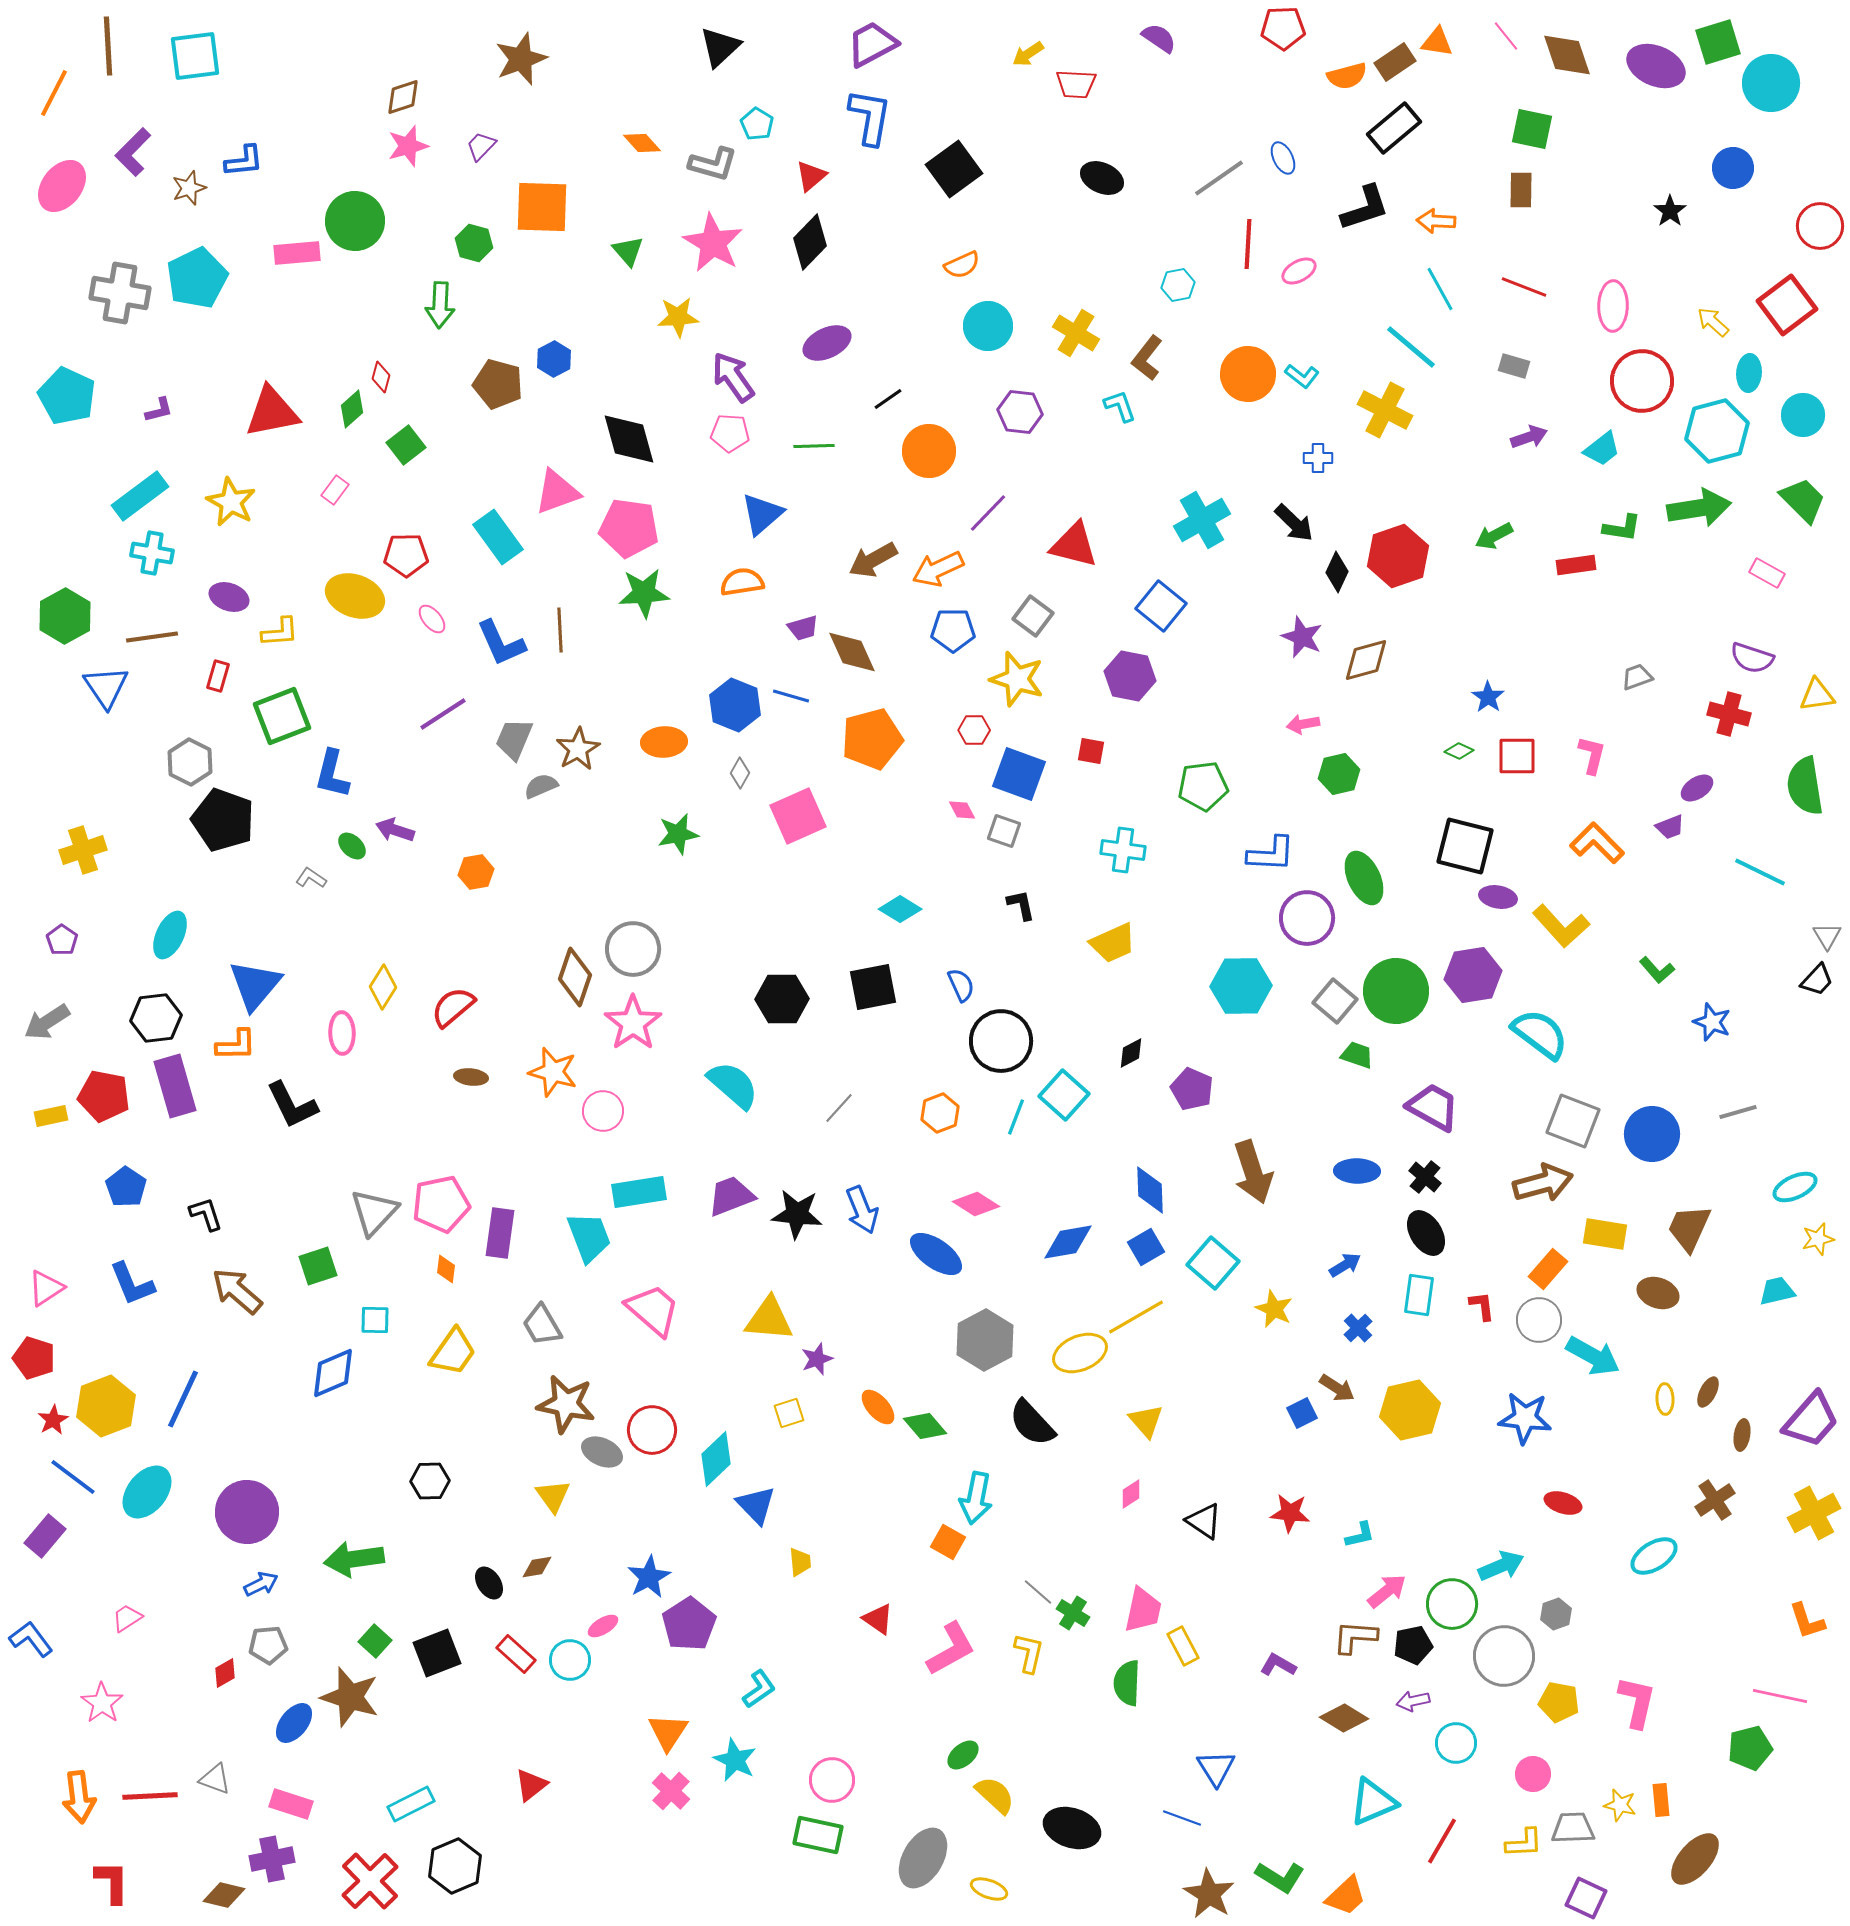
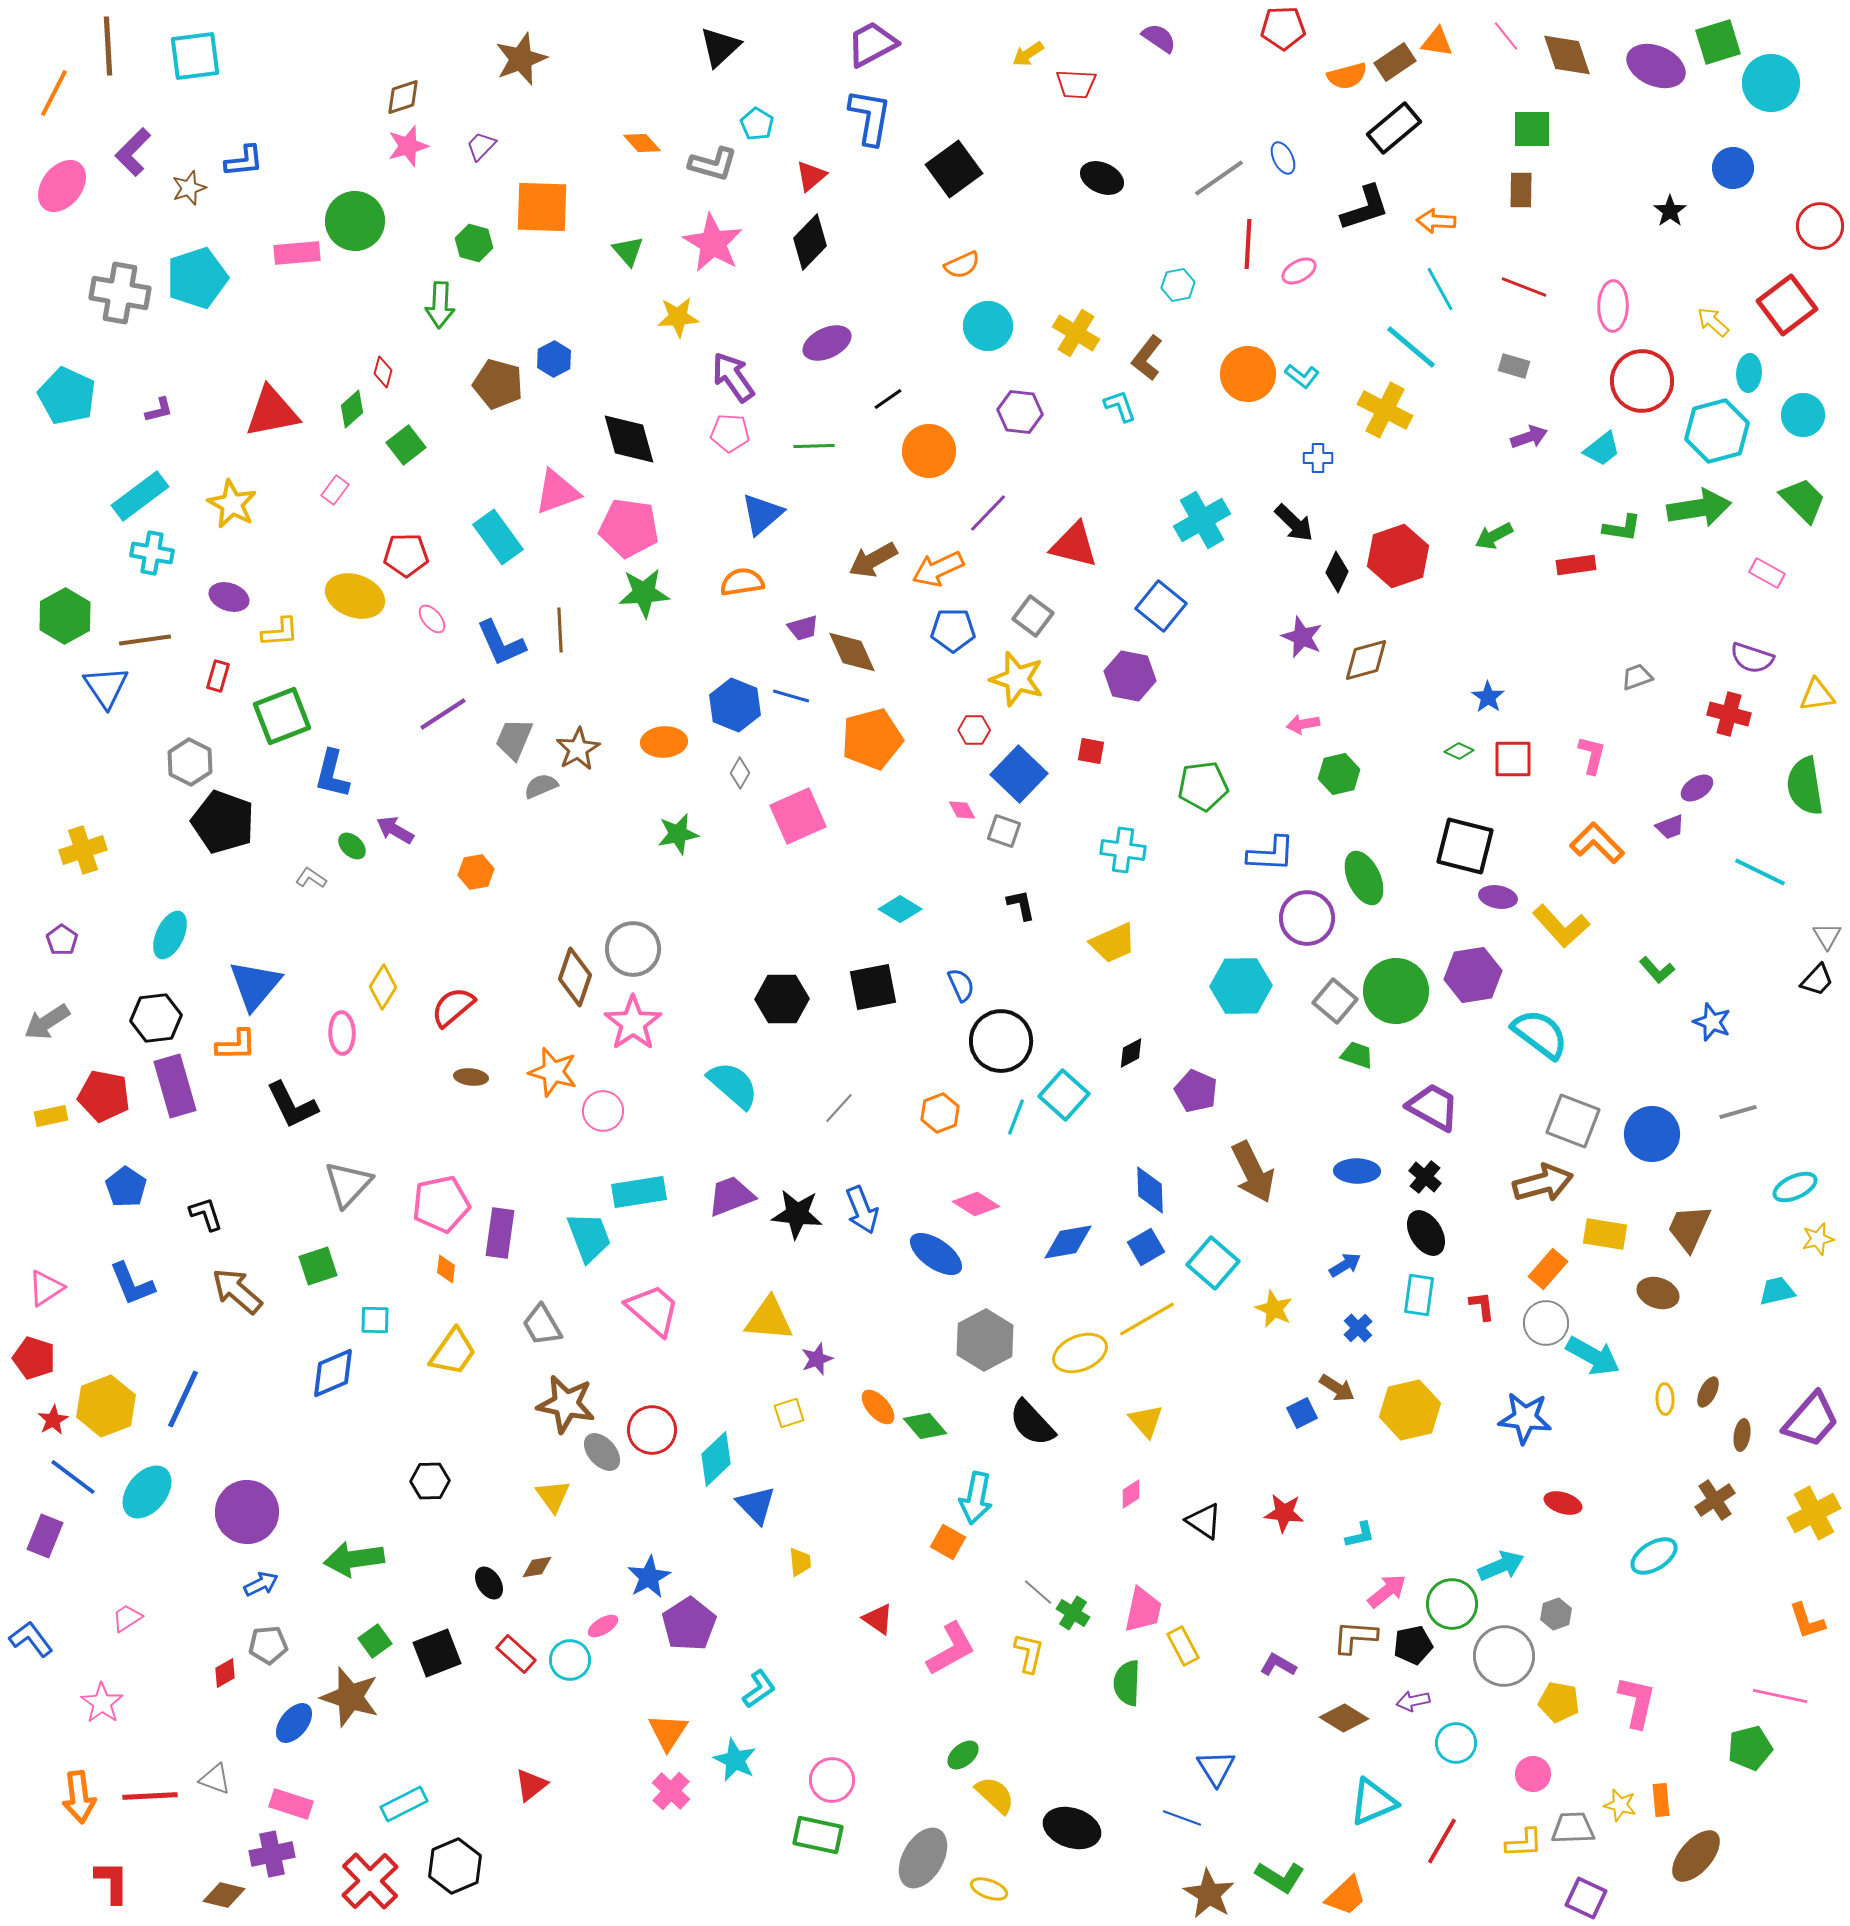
green square at (1532, 129): rotated 12 degrees counterclockwise
cyan pentagon at (197, 278): rotated 8 degrees clockwise
red diamond at (381, 377): moved 2 px right, 5 px up
yellow star at (231, 502): moved 1 px right, 2 px down
brown line at (152, 637): moved 7 px left, 3 px down
red square at (1517, 756): moved 4 px left, 3 px down
blue square at (1019, 774): rotated 24 degrees clockwise
black pentagon at (223, 820): moved 2 px down
purple arrow at (395, 830): rotated 12 degrees clockwise
purple pentagon at (1192, 1089): moved 4 px right, 2 px down
brown arrow at (1253, 1172): rotated 8 degrees counterclockwise
gray triangle at (374, 1212): moved 26 px left, 28 px up
yellow line at (1136, 1317): moved 11 px right, 2 px down
gray circle at (1539, 1320): moved 7 px right, 3 px down
gray ellipse at (602, 1452): rotated 24 degrees clockwise
red star at (1290, 1513): moved 6 px left
purple rectangle at (45, 1536): rotated 18 degrees counterclockwise
green square at (375, 1641): rotated 12 degrees clockwise
cyan rectangle at (411, 1804): moved 7 px left
purple cross at (272, 1859): moved 5 px up
brown ellipse at (1695, 1859): moved 1 px right, 3 px up
